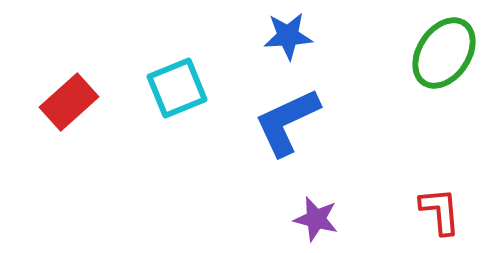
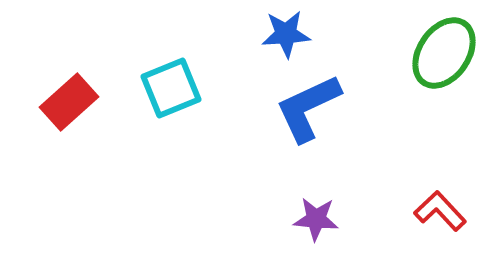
blue star: moved 2 px left, 2 px up
cyan square: moved 6 px left
blue L-shape: moved 21 px right, 14 px up
red L-shape: rotated 38 degrees counterclockwise
purple star: rotated 9 degrees counterclockwise
